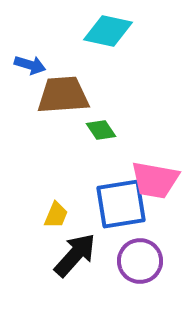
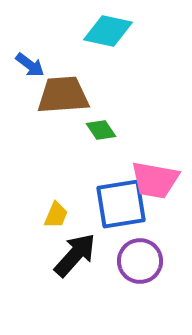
blue arrow: rotated 20 degrees clockwise
